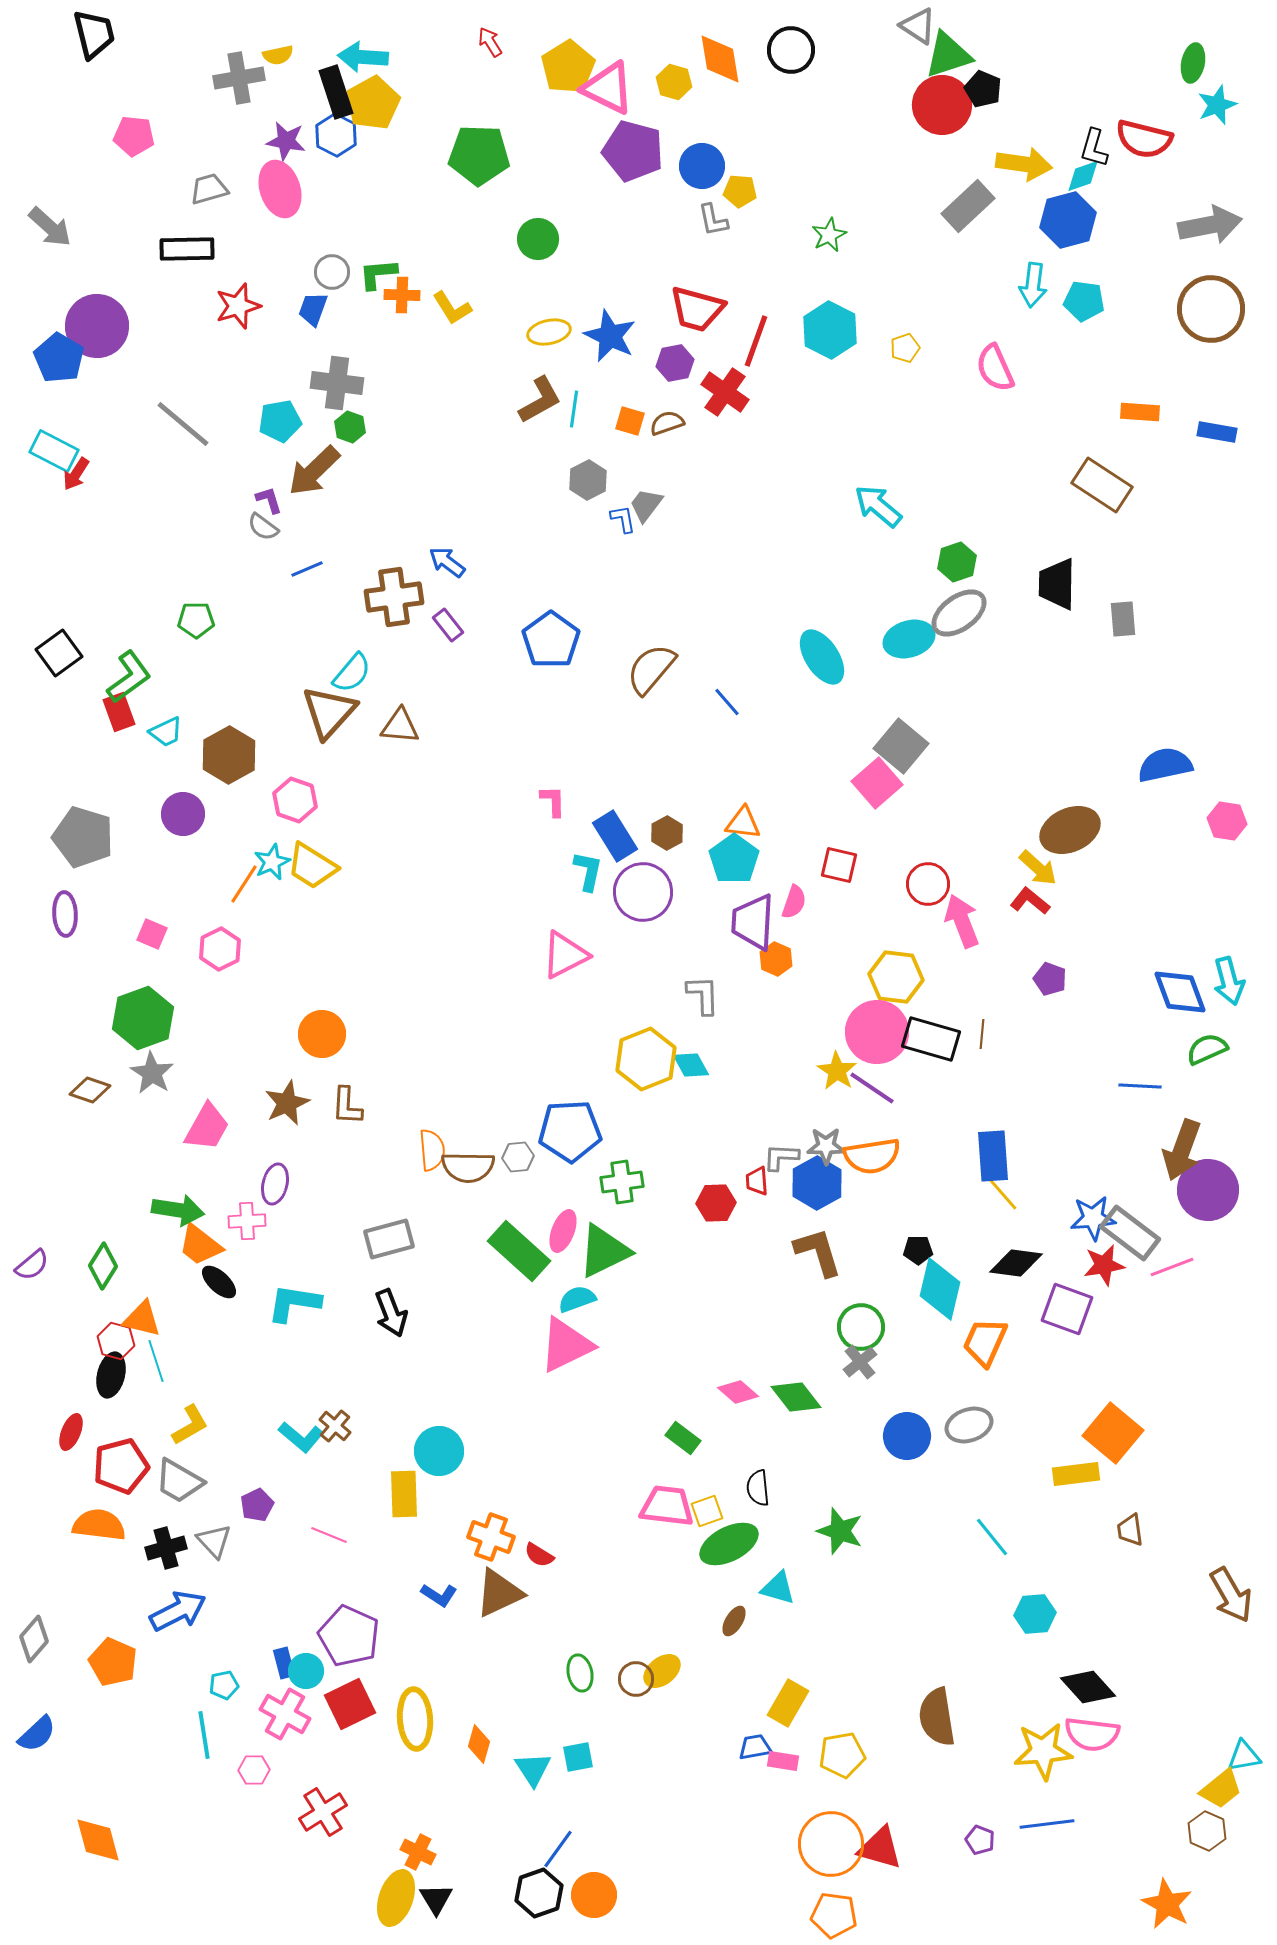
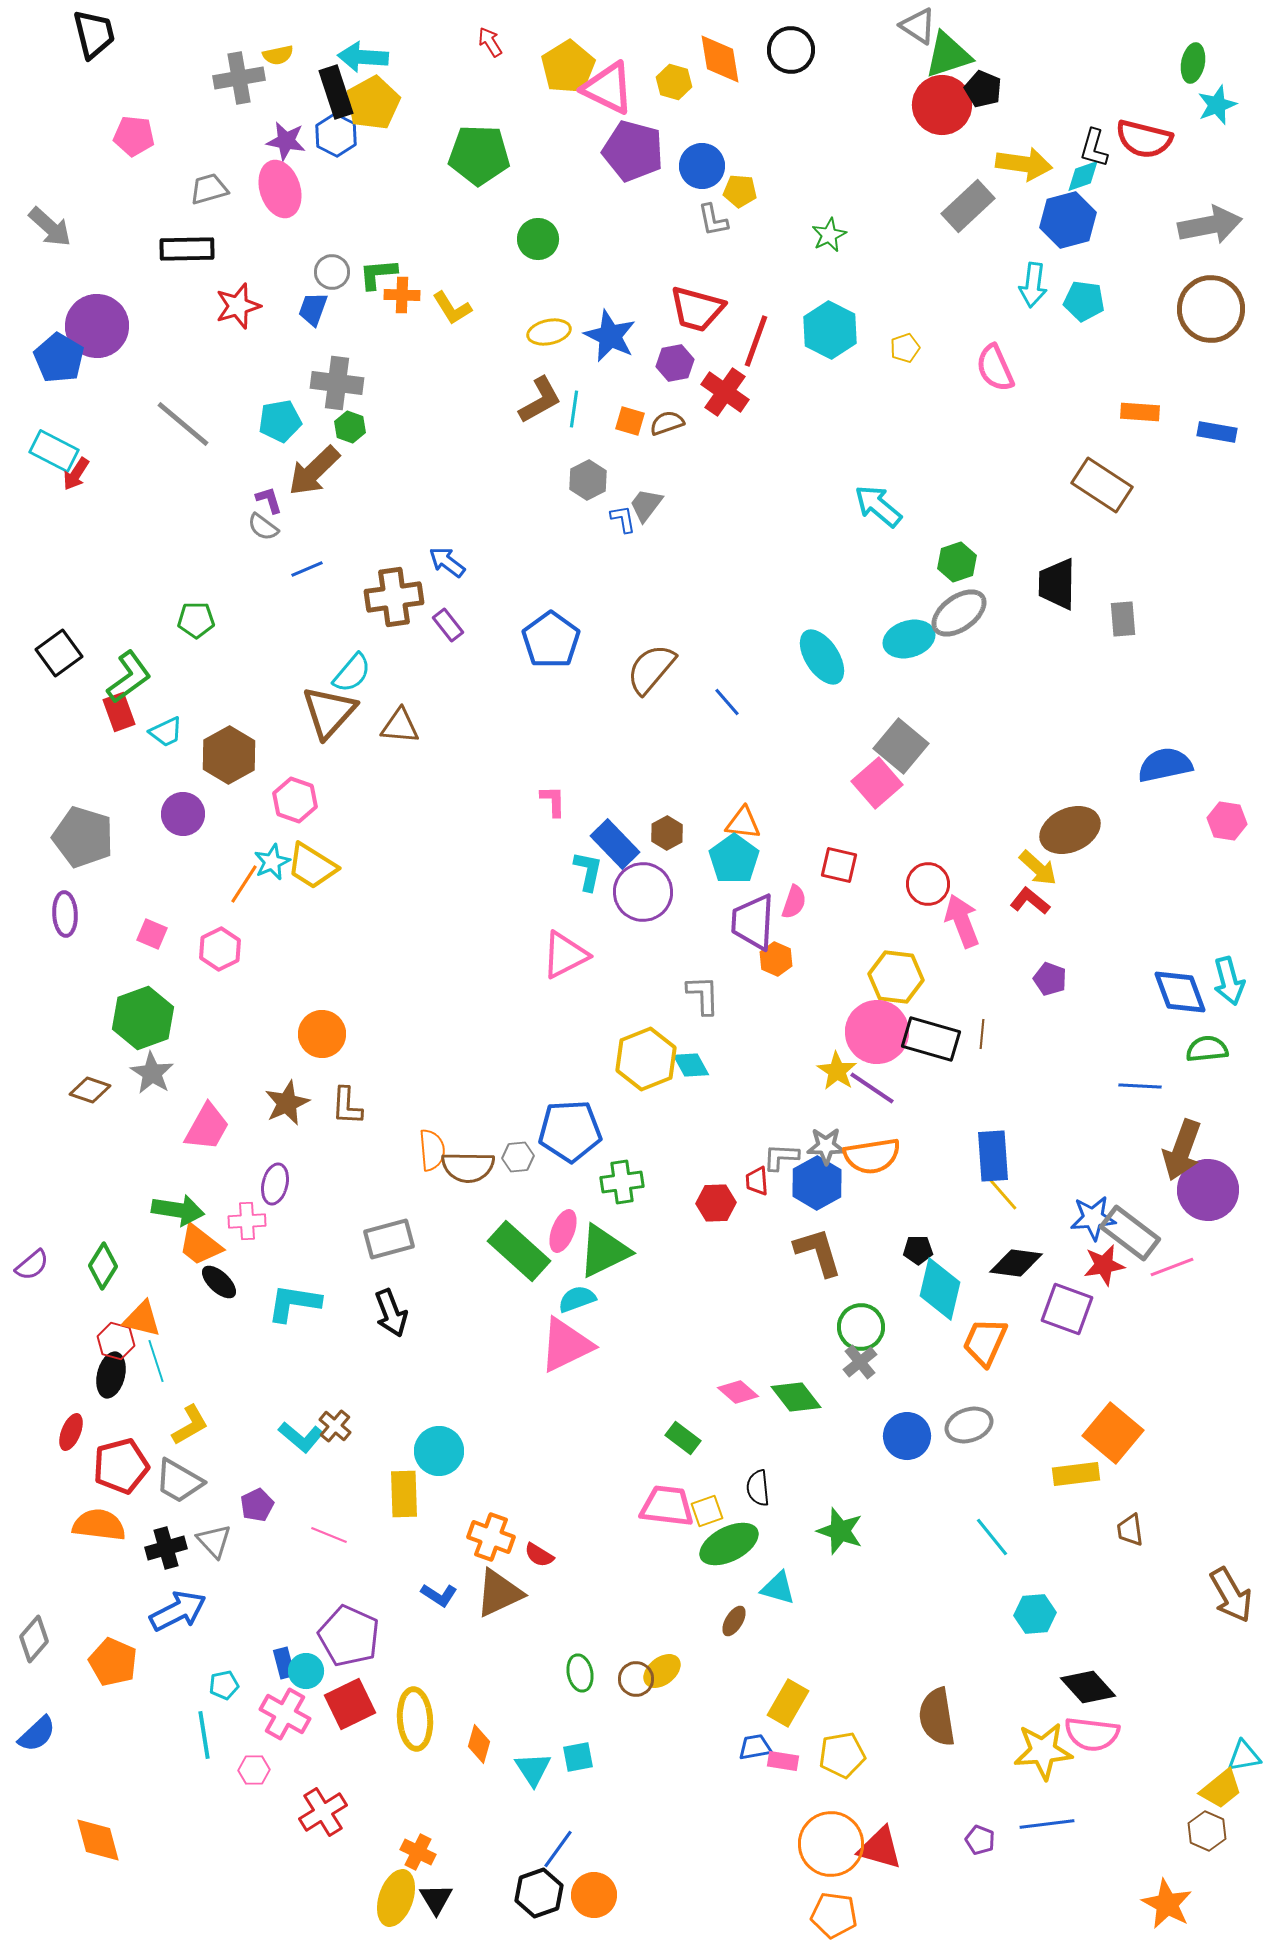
blue rectangle at (615, 836): moved 8 px down; rotated 12 degrees counterclockwise
green semicircle at (1207, 1049): rotated 18 degrees clockwise
